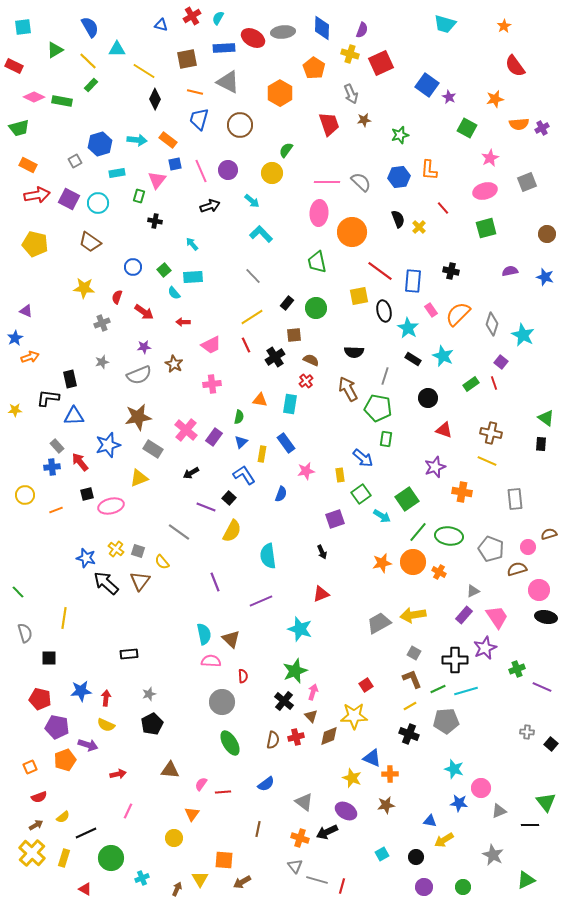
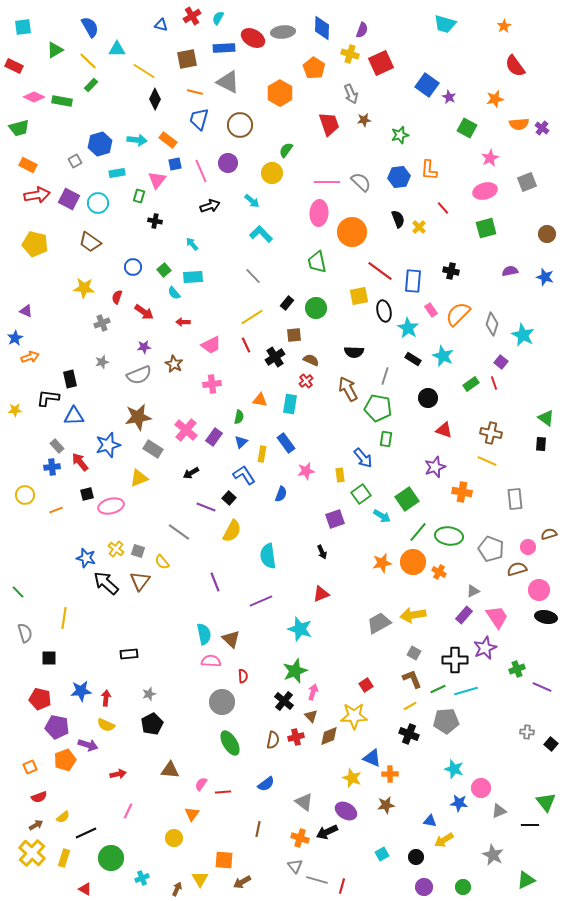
purple cross at (542, 128): rotated 24 degrees counterclockwise
purple circle at (228, 170): moved 7 px up
blue arrow at (363, 458): rotated 10 degrees clockwise
